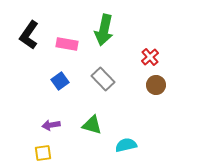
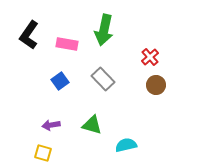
yellow square: rotated 24 degrees clockwise
